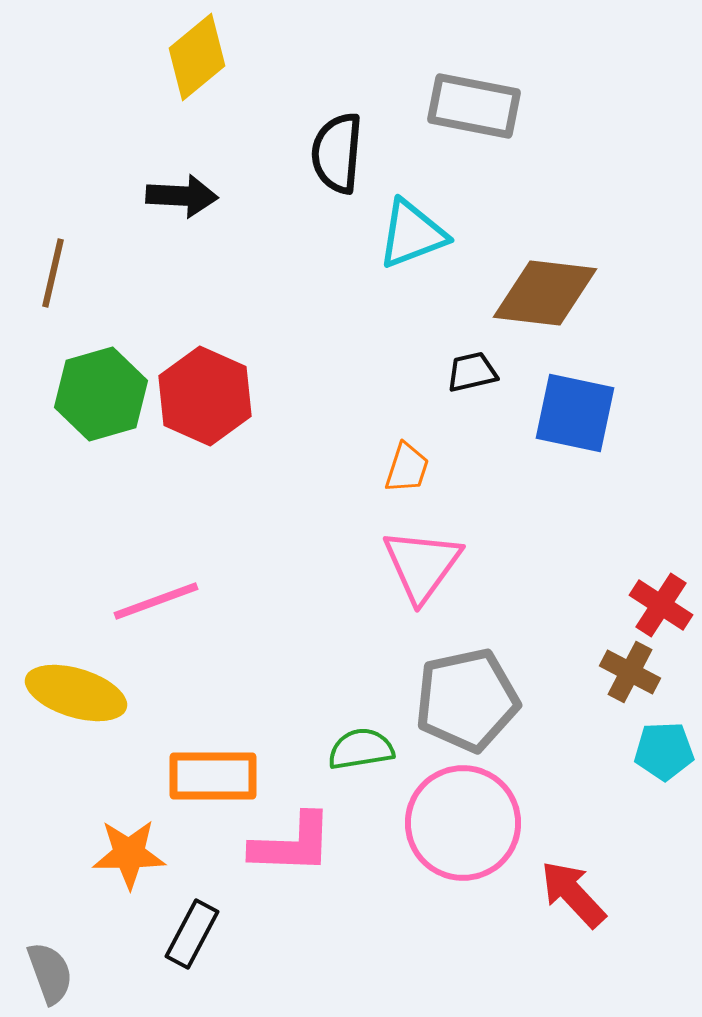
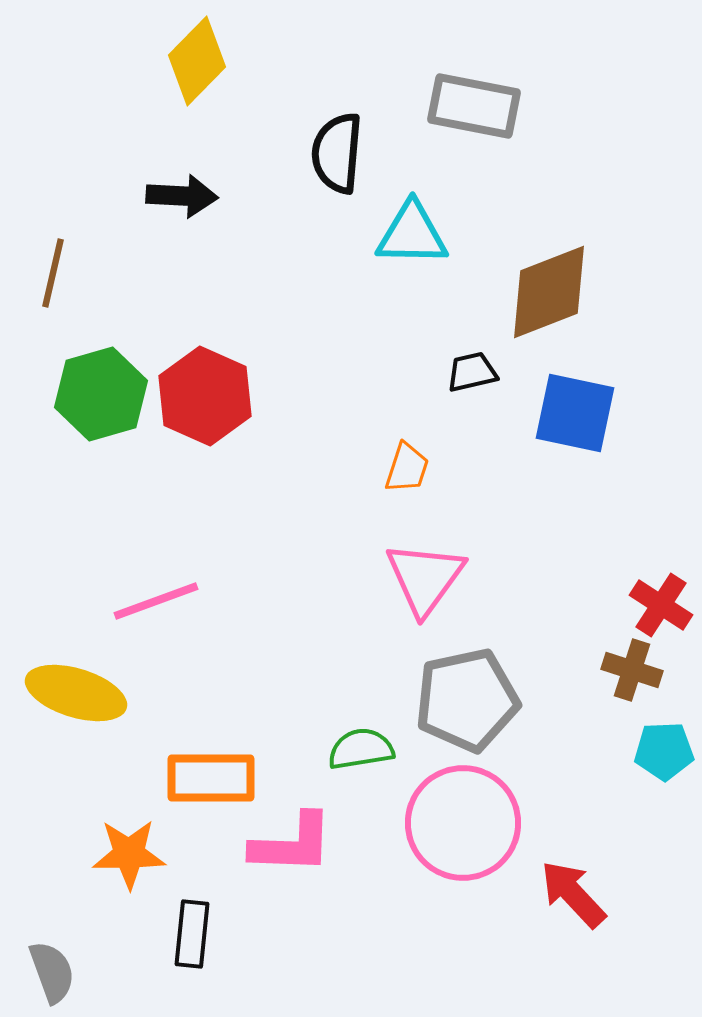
yellow diamond: moved 4 px down; rotated 6 degrees counterclockwise
cyan triangle: rotated 22 degrees clockwise
brown diamond: moved 4 px right, 1 px up; rotated 28 degrees counterclockwise
pink triangle: moved 3 px right, 13 px down
brown cross: moved 2 px right, 2 px up; rotated 10 degrees counterclockwise
orange rectangle: moved 2 px left, 2 px down
black rectangle: rotated 22 degrees counterclockwise
gray semicircle: moved 2 px right, 1 px up
